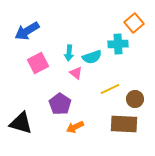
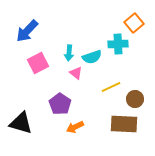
blue arrow: rotated 15 degrees counterclockwise
yellow line: moved 1 px right, 2 px up
